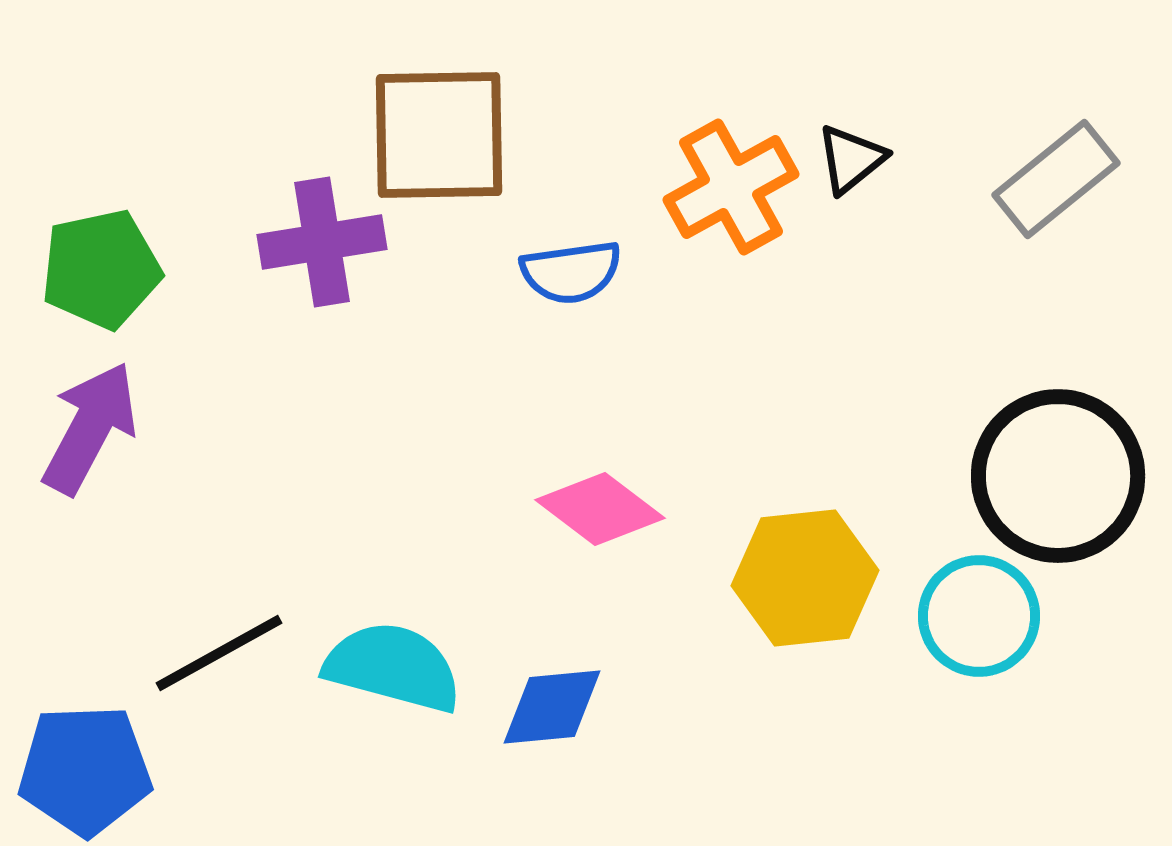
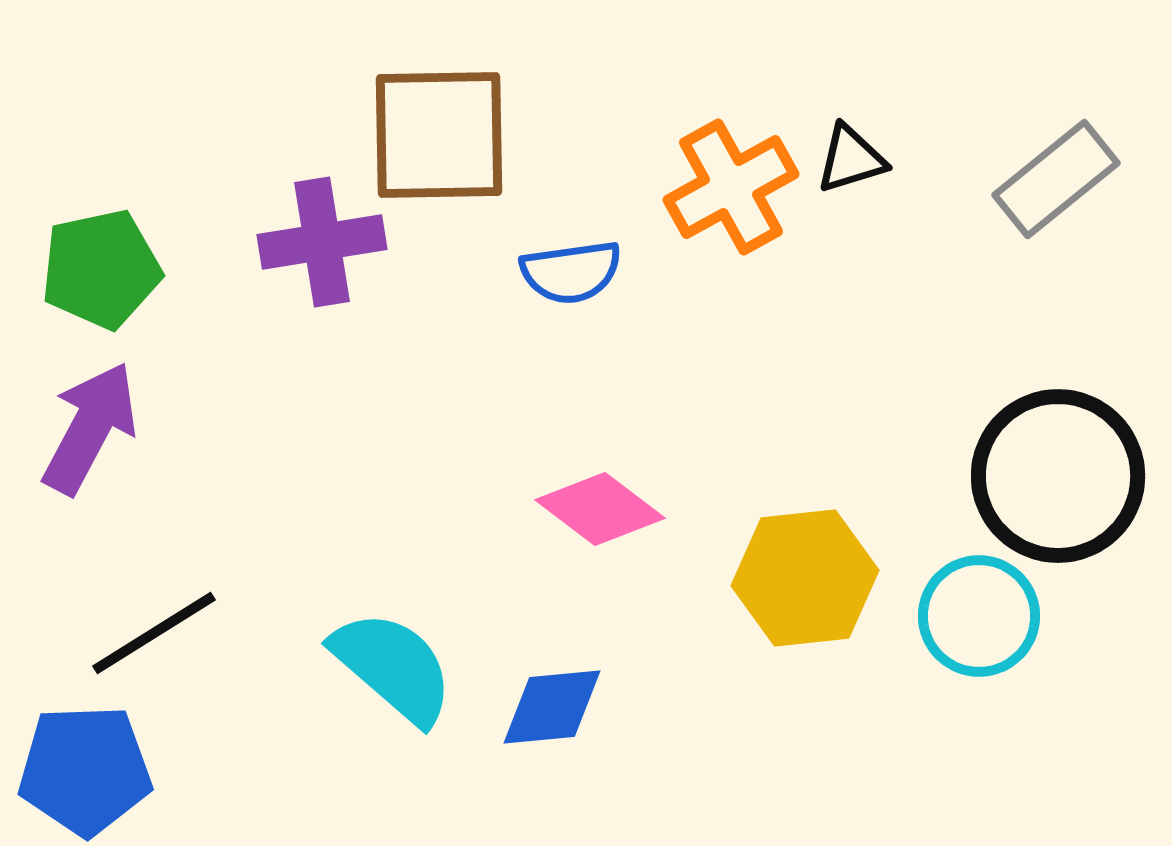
black triangle: rotated 22 degrees clockwise
black line: moved 65 px left, 20 px up; rotated 3 degrees counterclockwise
cyan semicircle: rotated 26 degrees clockwise
